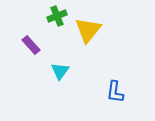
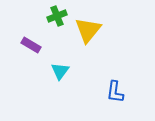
purple rectangle: rotated 18 degrees counterclockwise
